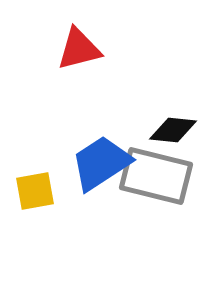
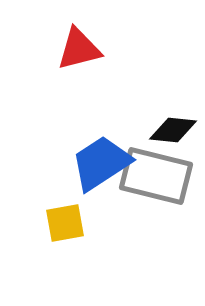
yellow square: moved 30 px right, 32 px down
